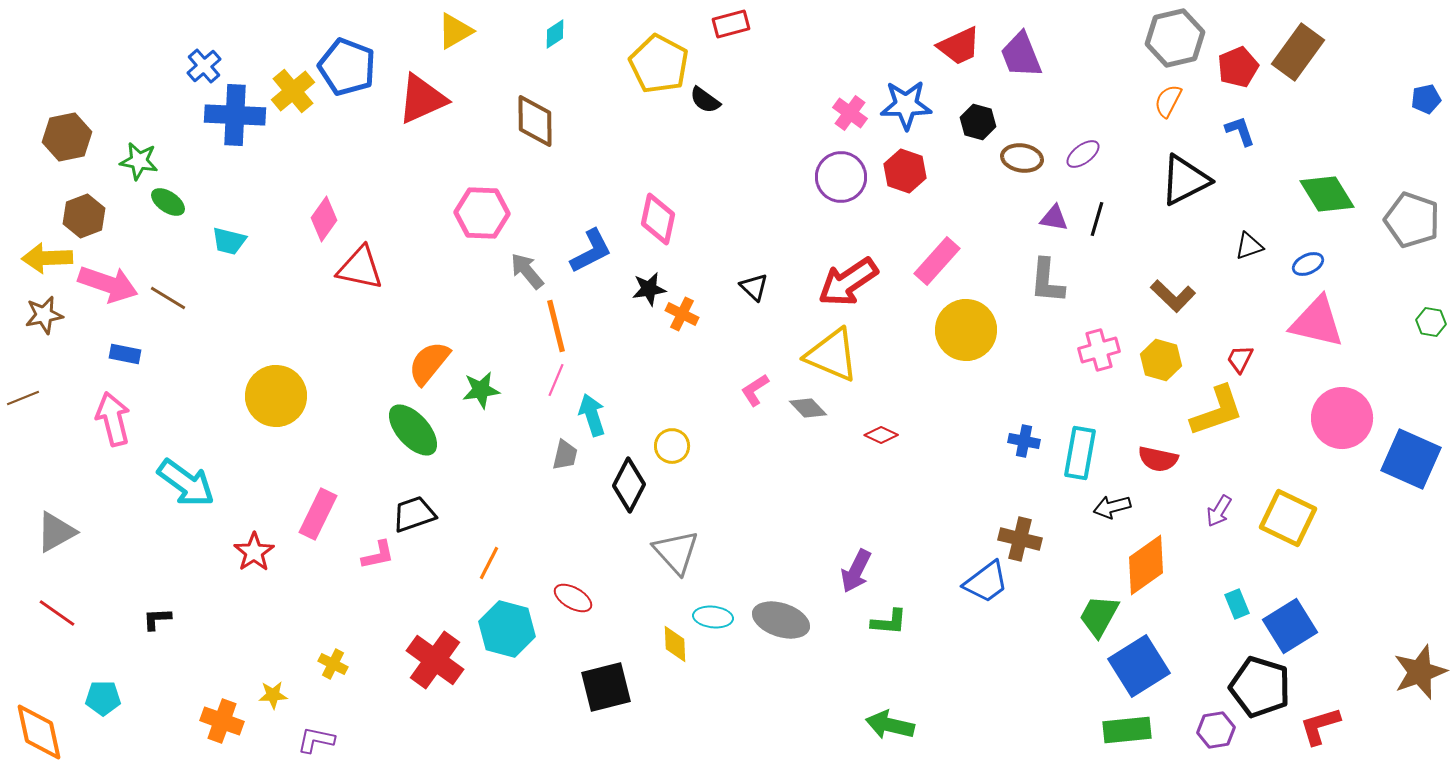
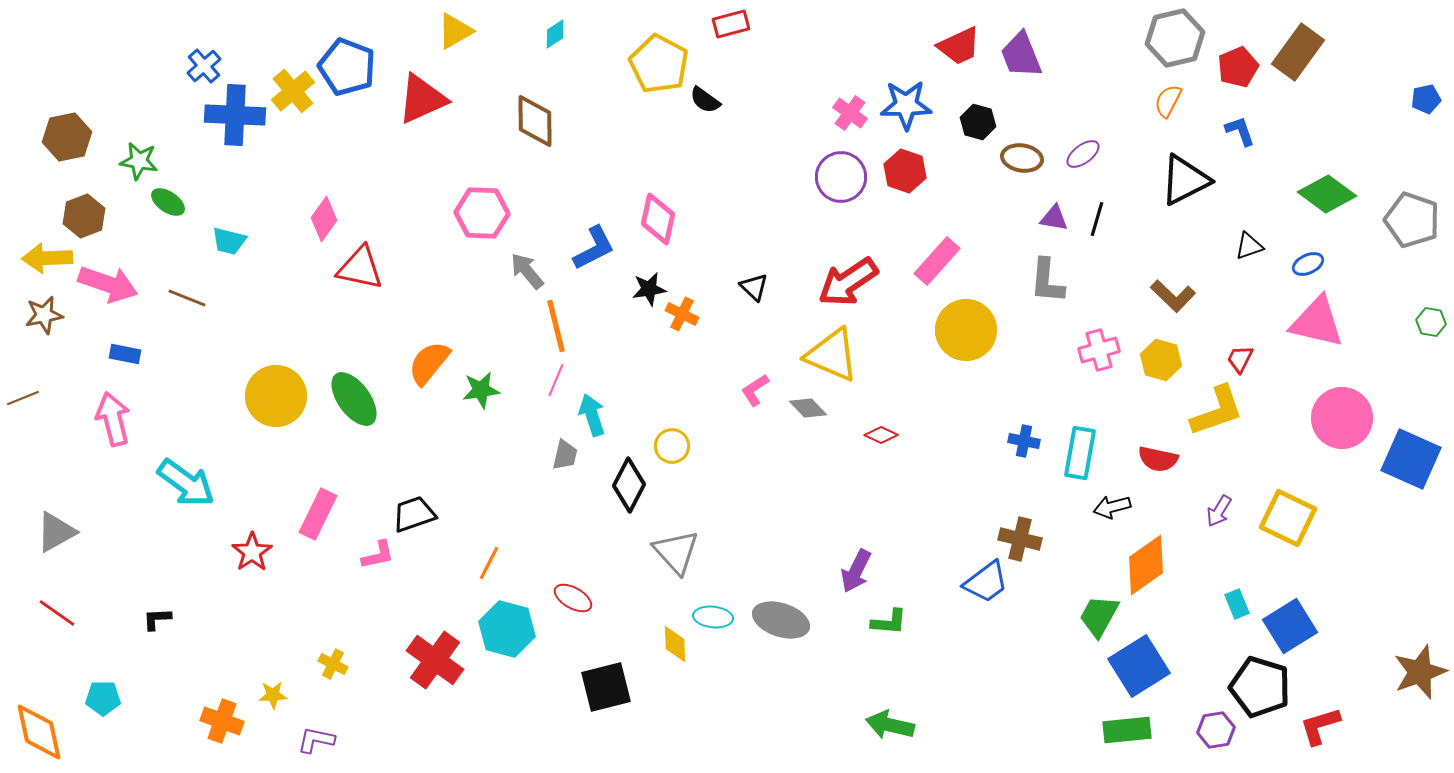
green diamond at (1327, 194): rotated 22 degrees counterclockwise
blue L-shape at (591, 251): moved 3 px right, 3 px up
brown line at (168, 298): moved 19 px right; rotated 9 degrees counterclockwise
green ellipse at (413, 430): moved 59 px left, 31 px up; rotated 6 degrees clockwise
red star at (254, 552): moved 2 px left
